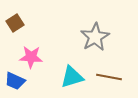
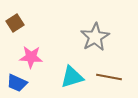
blue trapezoid: moved 2 px right, 2 px down
